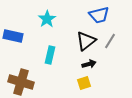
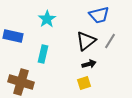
cyan rectangle: moved 7 px left, 1 px up
